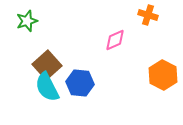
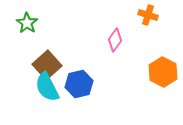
green star: moved 2 px down; rotated 20 degrees counterclockwise
pink diamond: rotated 30 degrees counterclockwise
orange hexagon: moved 3 px up
blue hexagon: moved 1 px left, 1 px down; rotated 20 degrees counterclockwise
